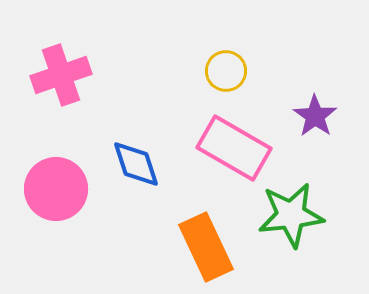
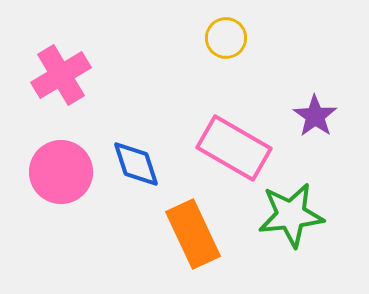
yellow circle: moved 33 px up
pink cross: rotated 12 degrees counterclockwise
pink circle: moved 5 px right, 17 px up
orange rectangle: moved 13 px left, 13 px up
